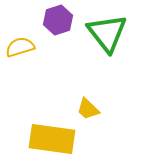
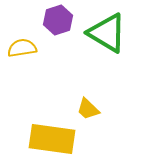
green triangle: rotated 21 degrees counterclockwise
yellow semicircle: moved 2 px right, 1 px down; rotated 8 degrees clockwise
